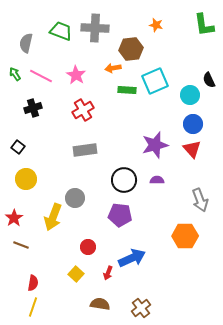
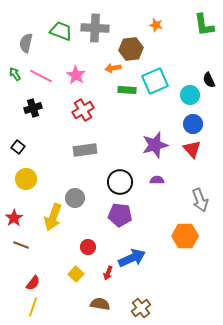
black circle: moved 4 px left, 2 px down
red semicircle: rotated 28 degrees clockwise
